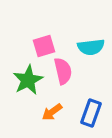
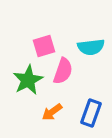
pink semicircle: rotated 32 degrees clockwise
